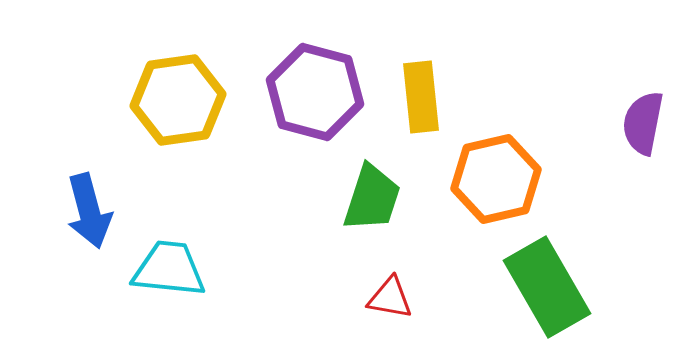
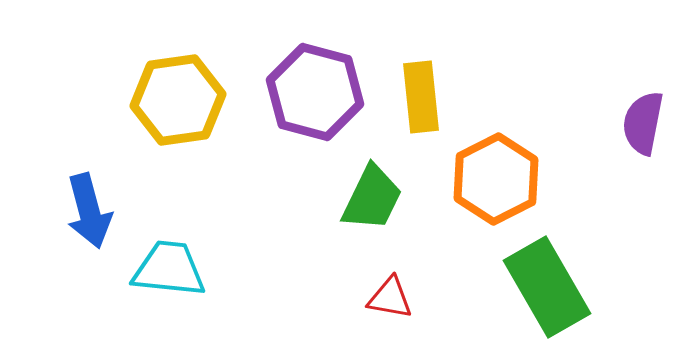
orange hexagon: rotated 14 degrees counterclockwise
green trapezoid: rotated 8 degrees clockwise
